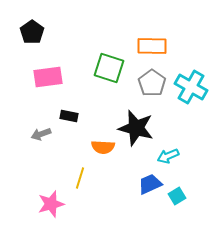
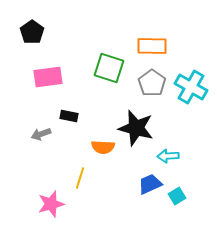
cyan arrow: rotated 20 degrees clockwise
